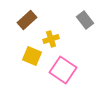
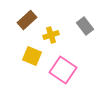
gray rectangle: moved 6 px down
yellow cross: moved 4 px up
